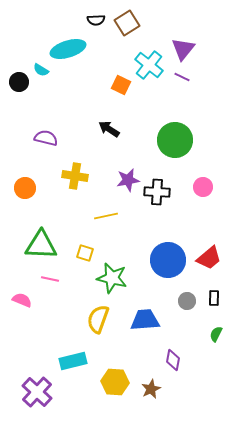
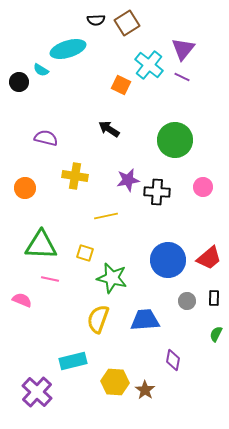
brown star: moved 6 px left, 1 px down; rotated 12 degrees counterclockwise
